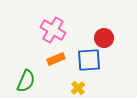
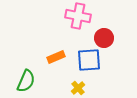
pink cross: moved 25 px right, 14 px up; rotated 20 degrees counterclockwise
orange rectangle: moved 2 px up
